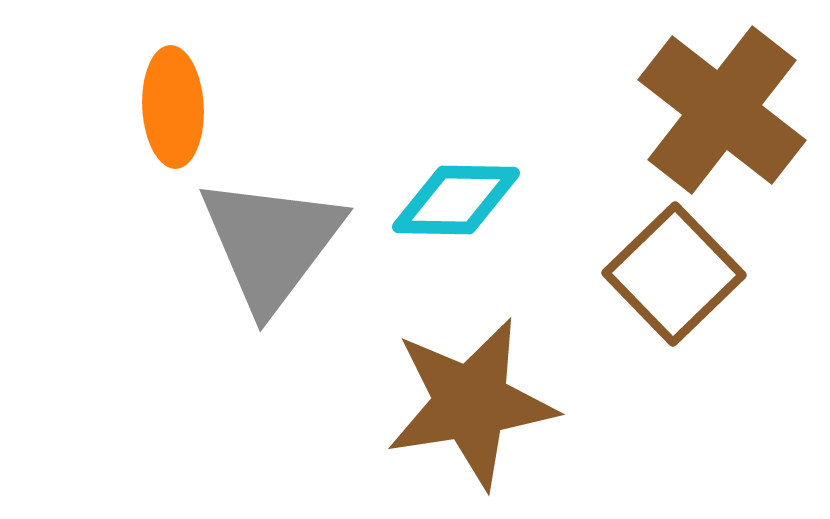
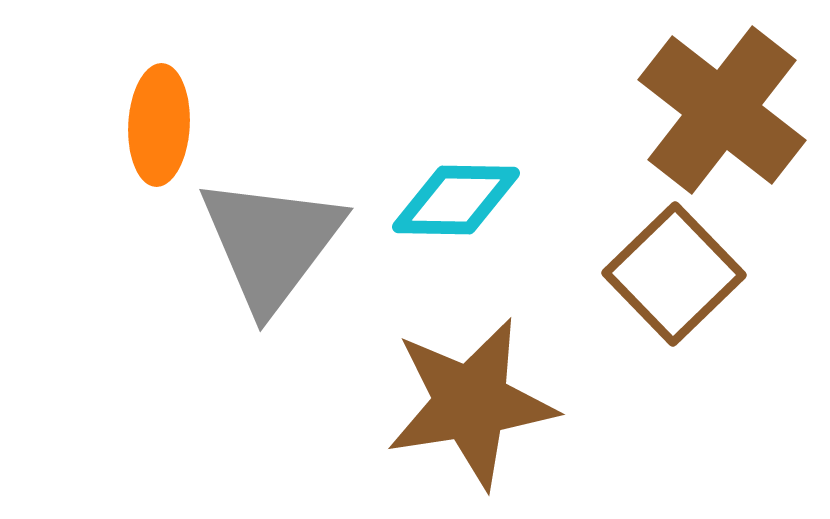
orange ellipse: moved 14 px left, 18 px down; rotated 6 degrees clockwise
